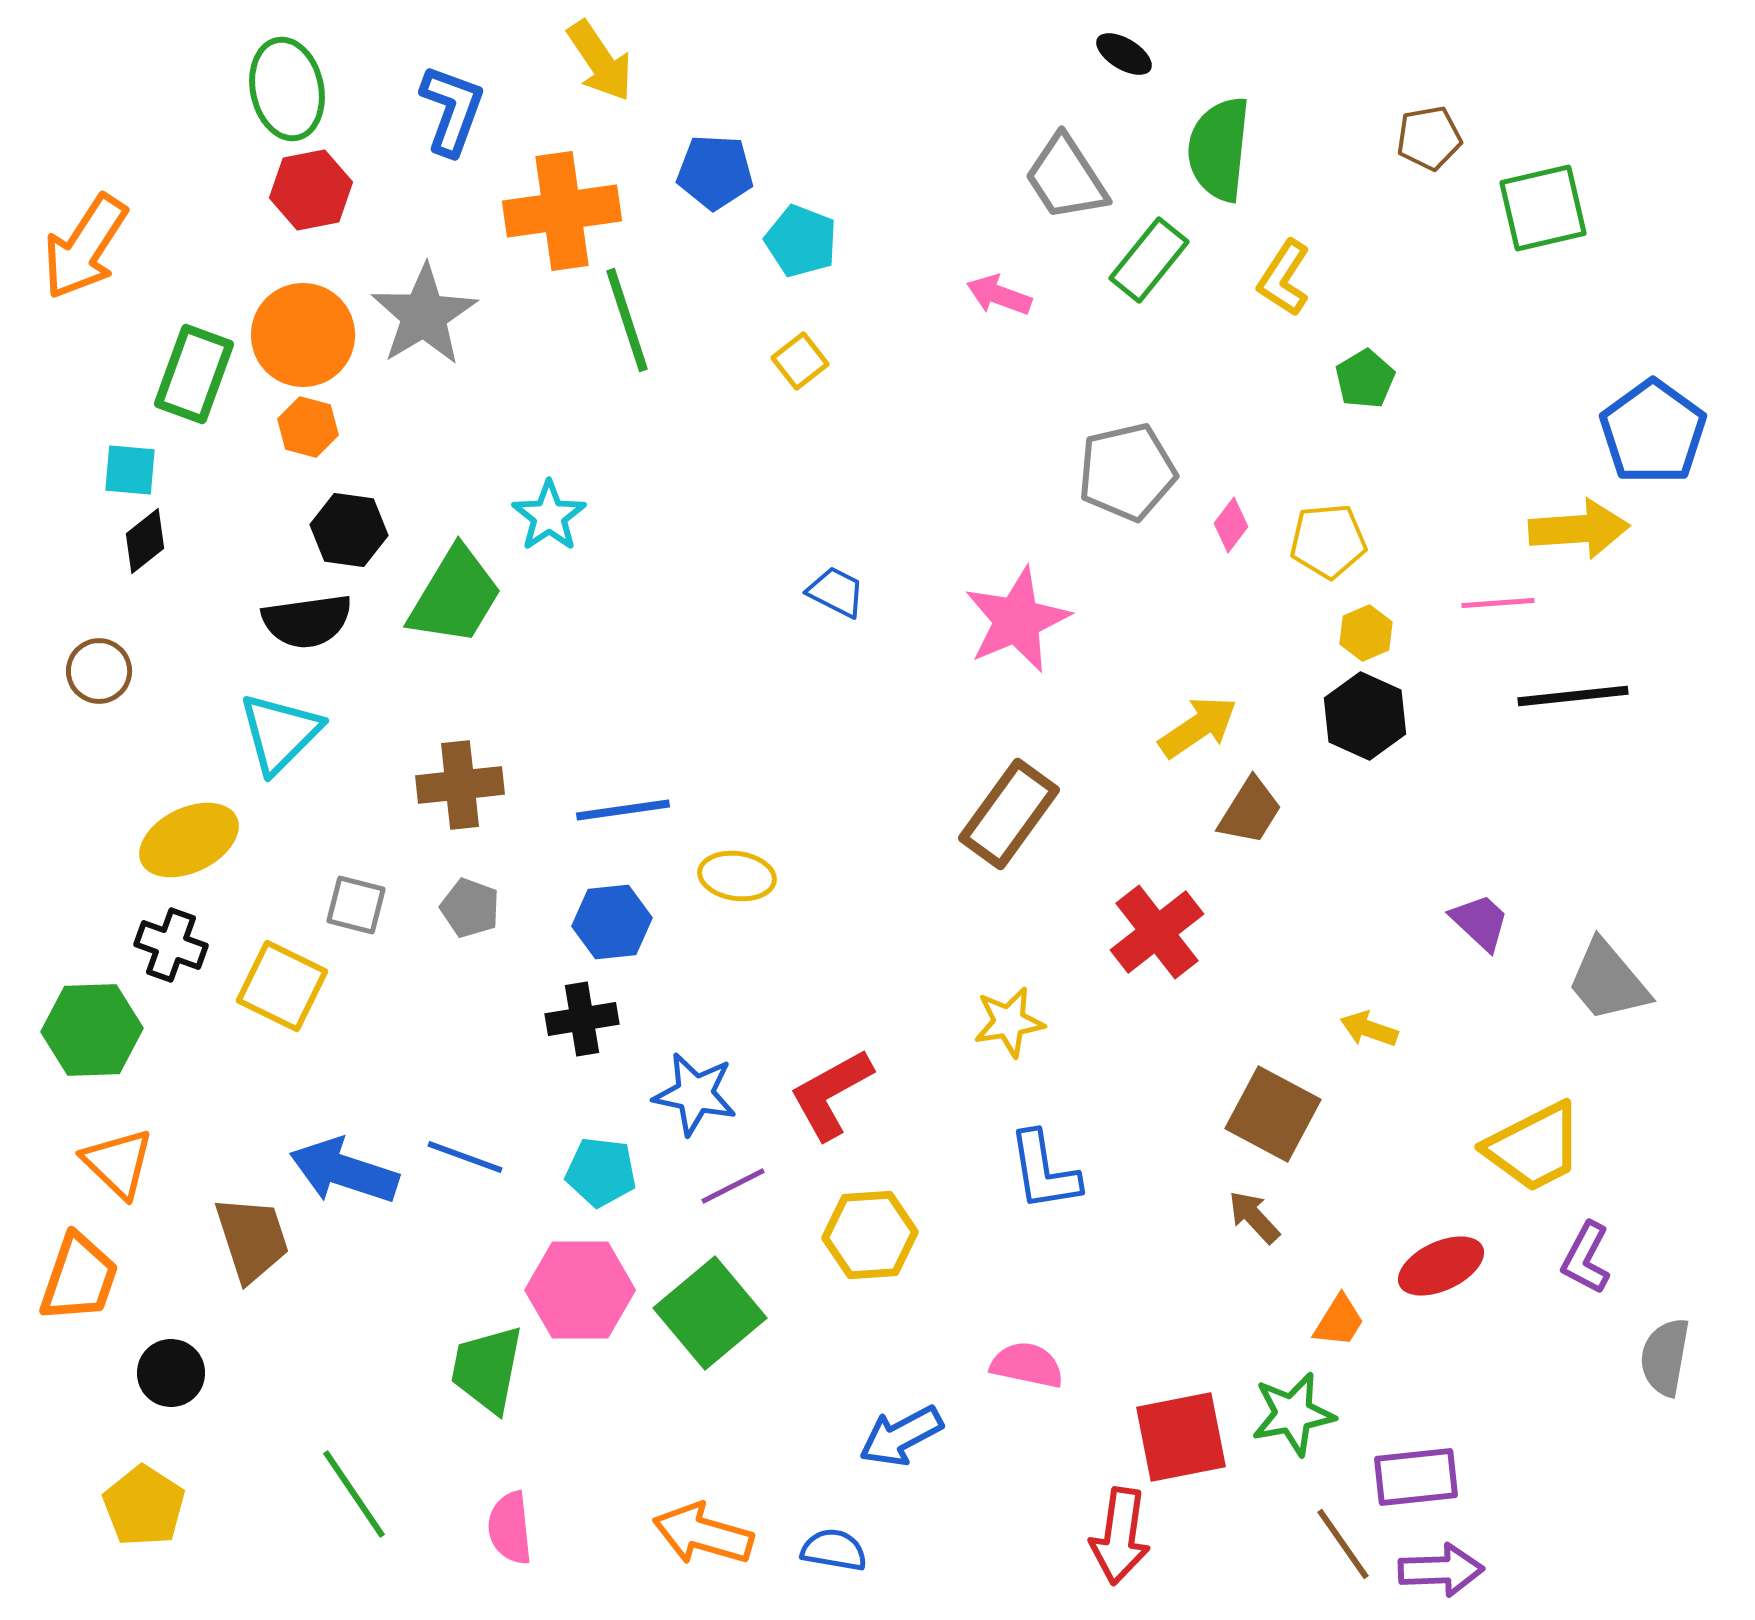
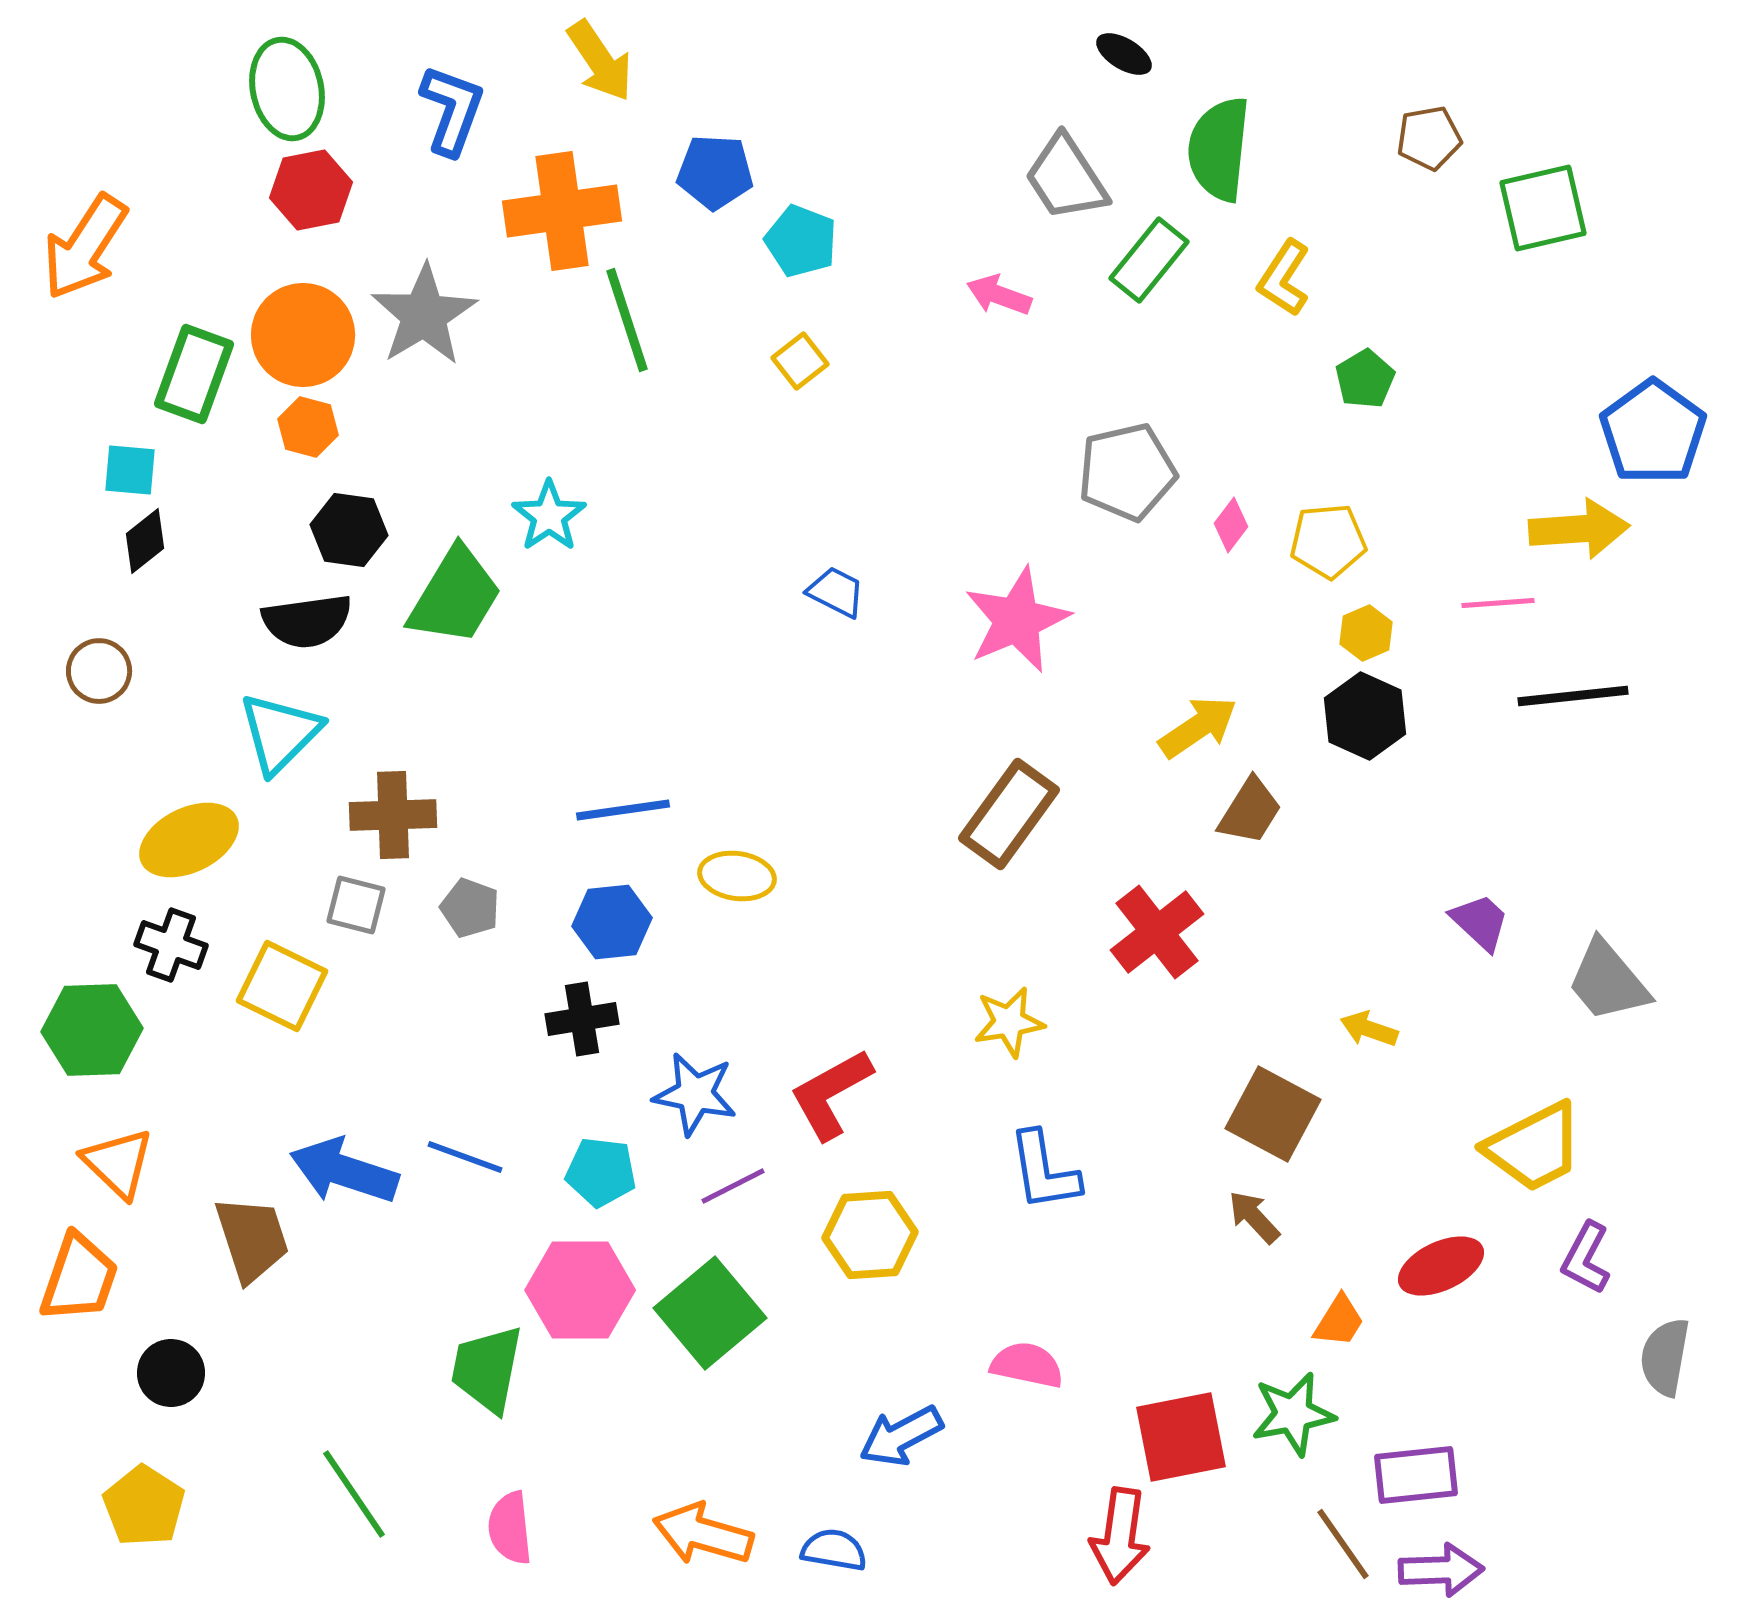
brown cross at (460, 785): moved 67 px left, 30 px down; rotated 4 degrees clockwise
purple rectangle at (1416, 1477): moved 2 px up
